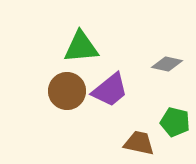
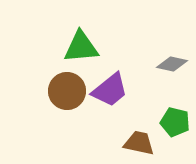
gray diamond: moved 5 px right
